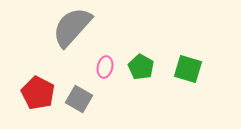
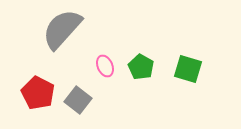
gray semicircle: moved 10 px left, 2 px down
pink ellipse: moved 1 px up; rotated 35 degrees counterclockwise
gray square: moved 1 px left, 1 px down; rotated 8 degrees clockwise
